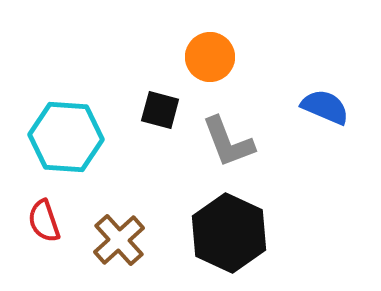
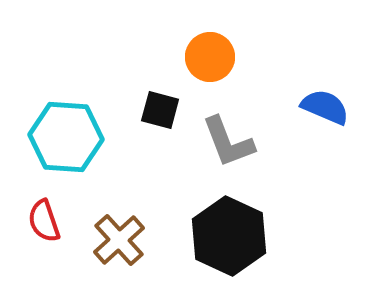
black hexagon: moved 3 px down
